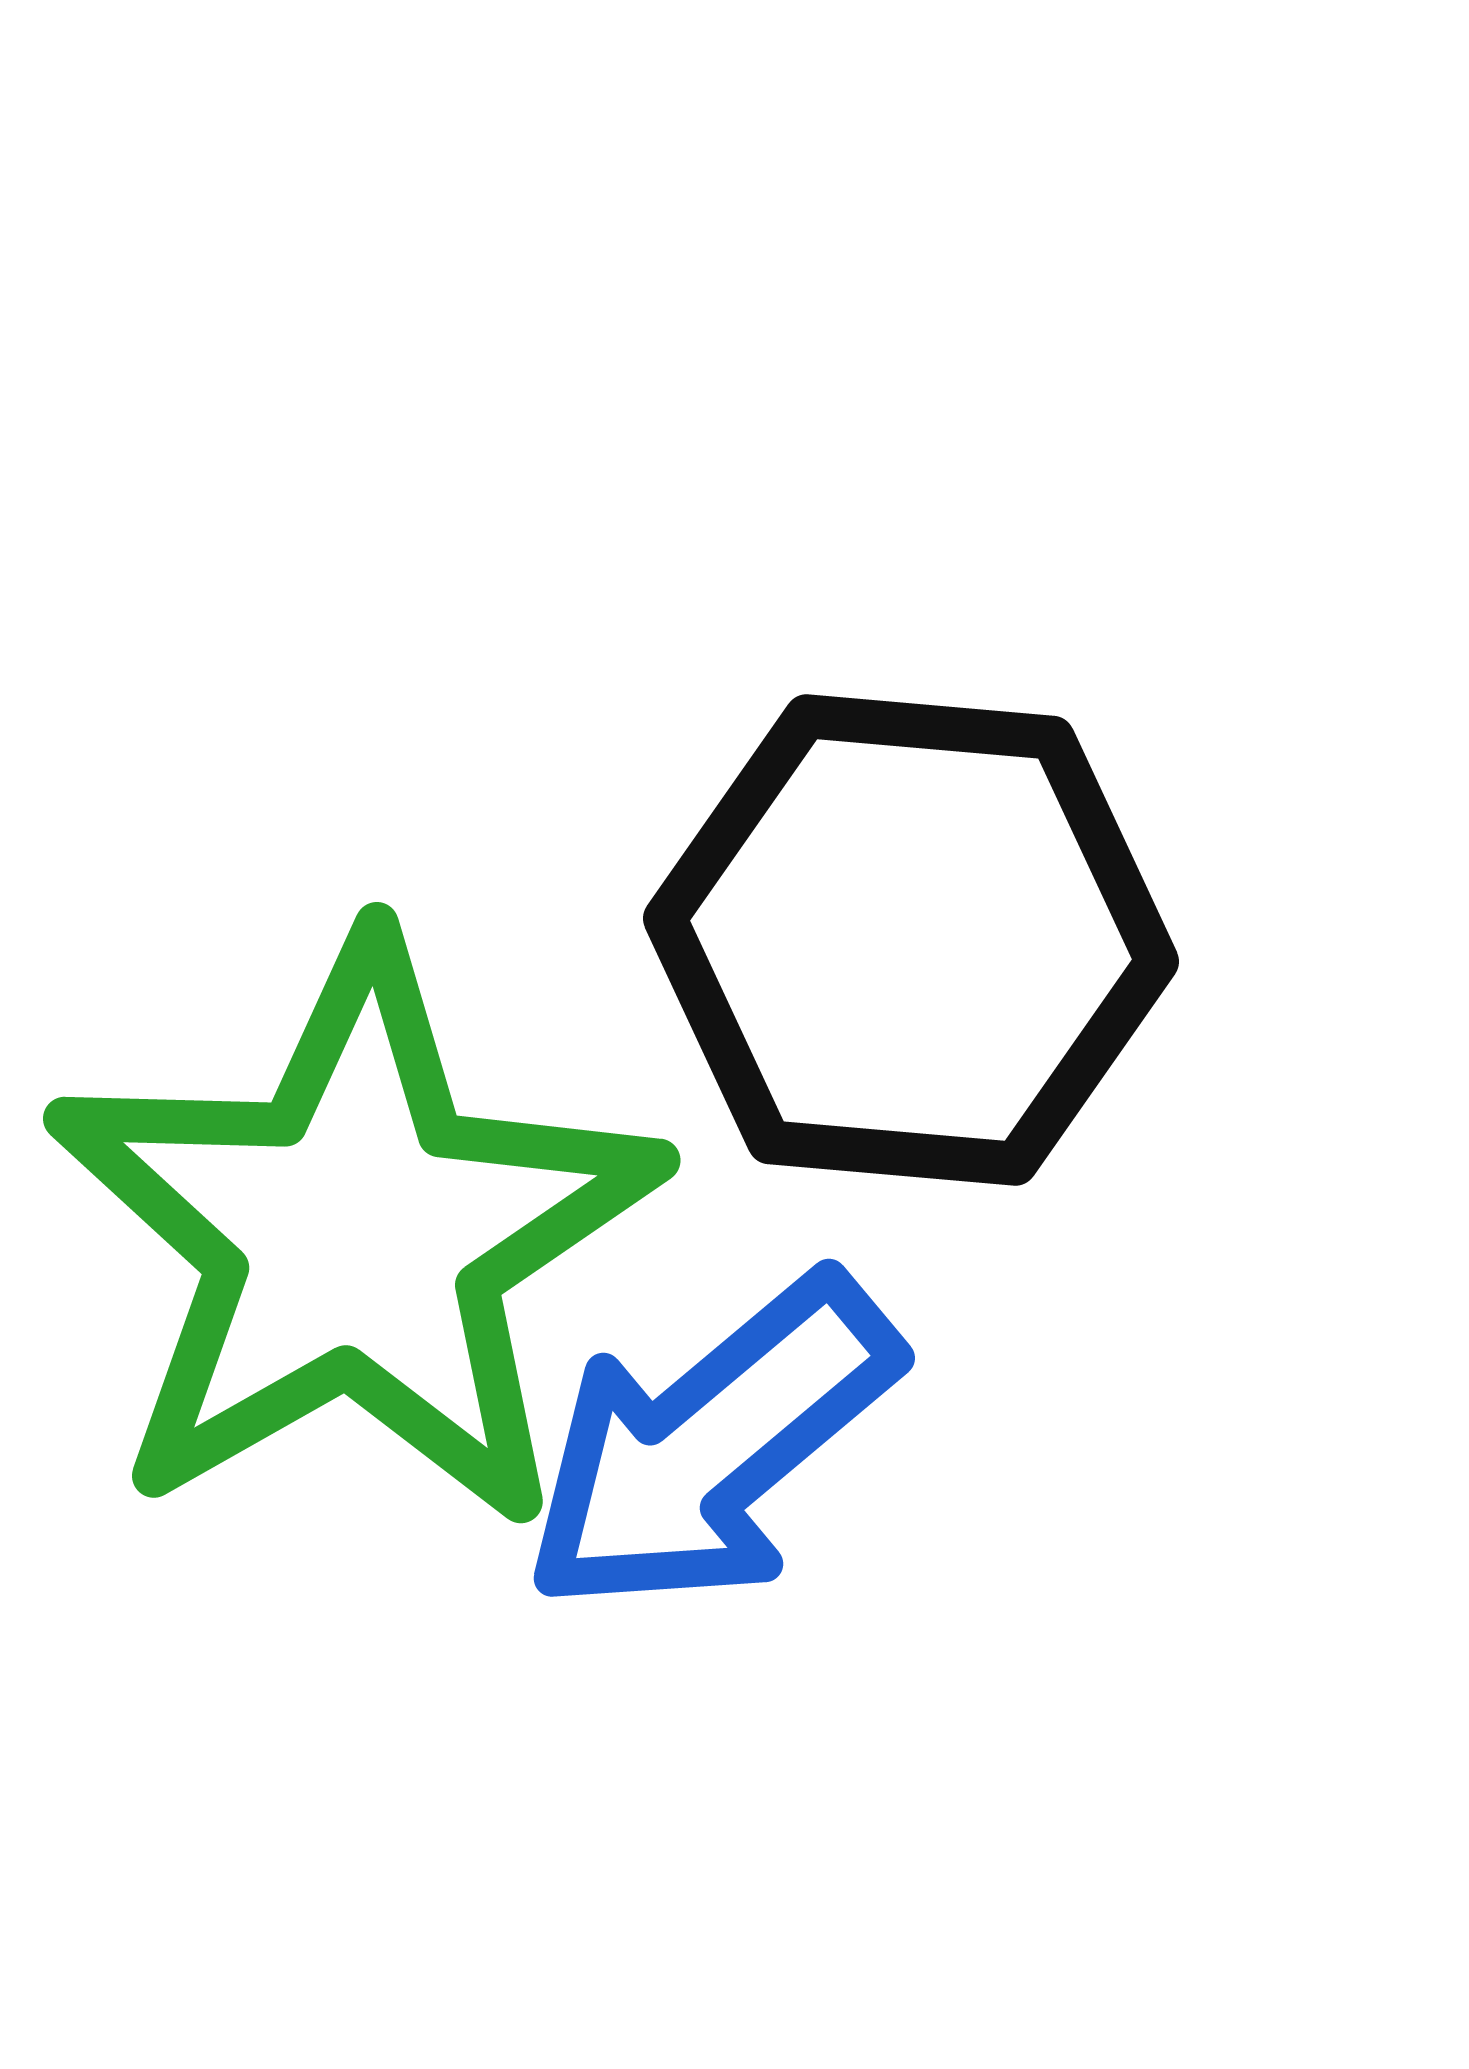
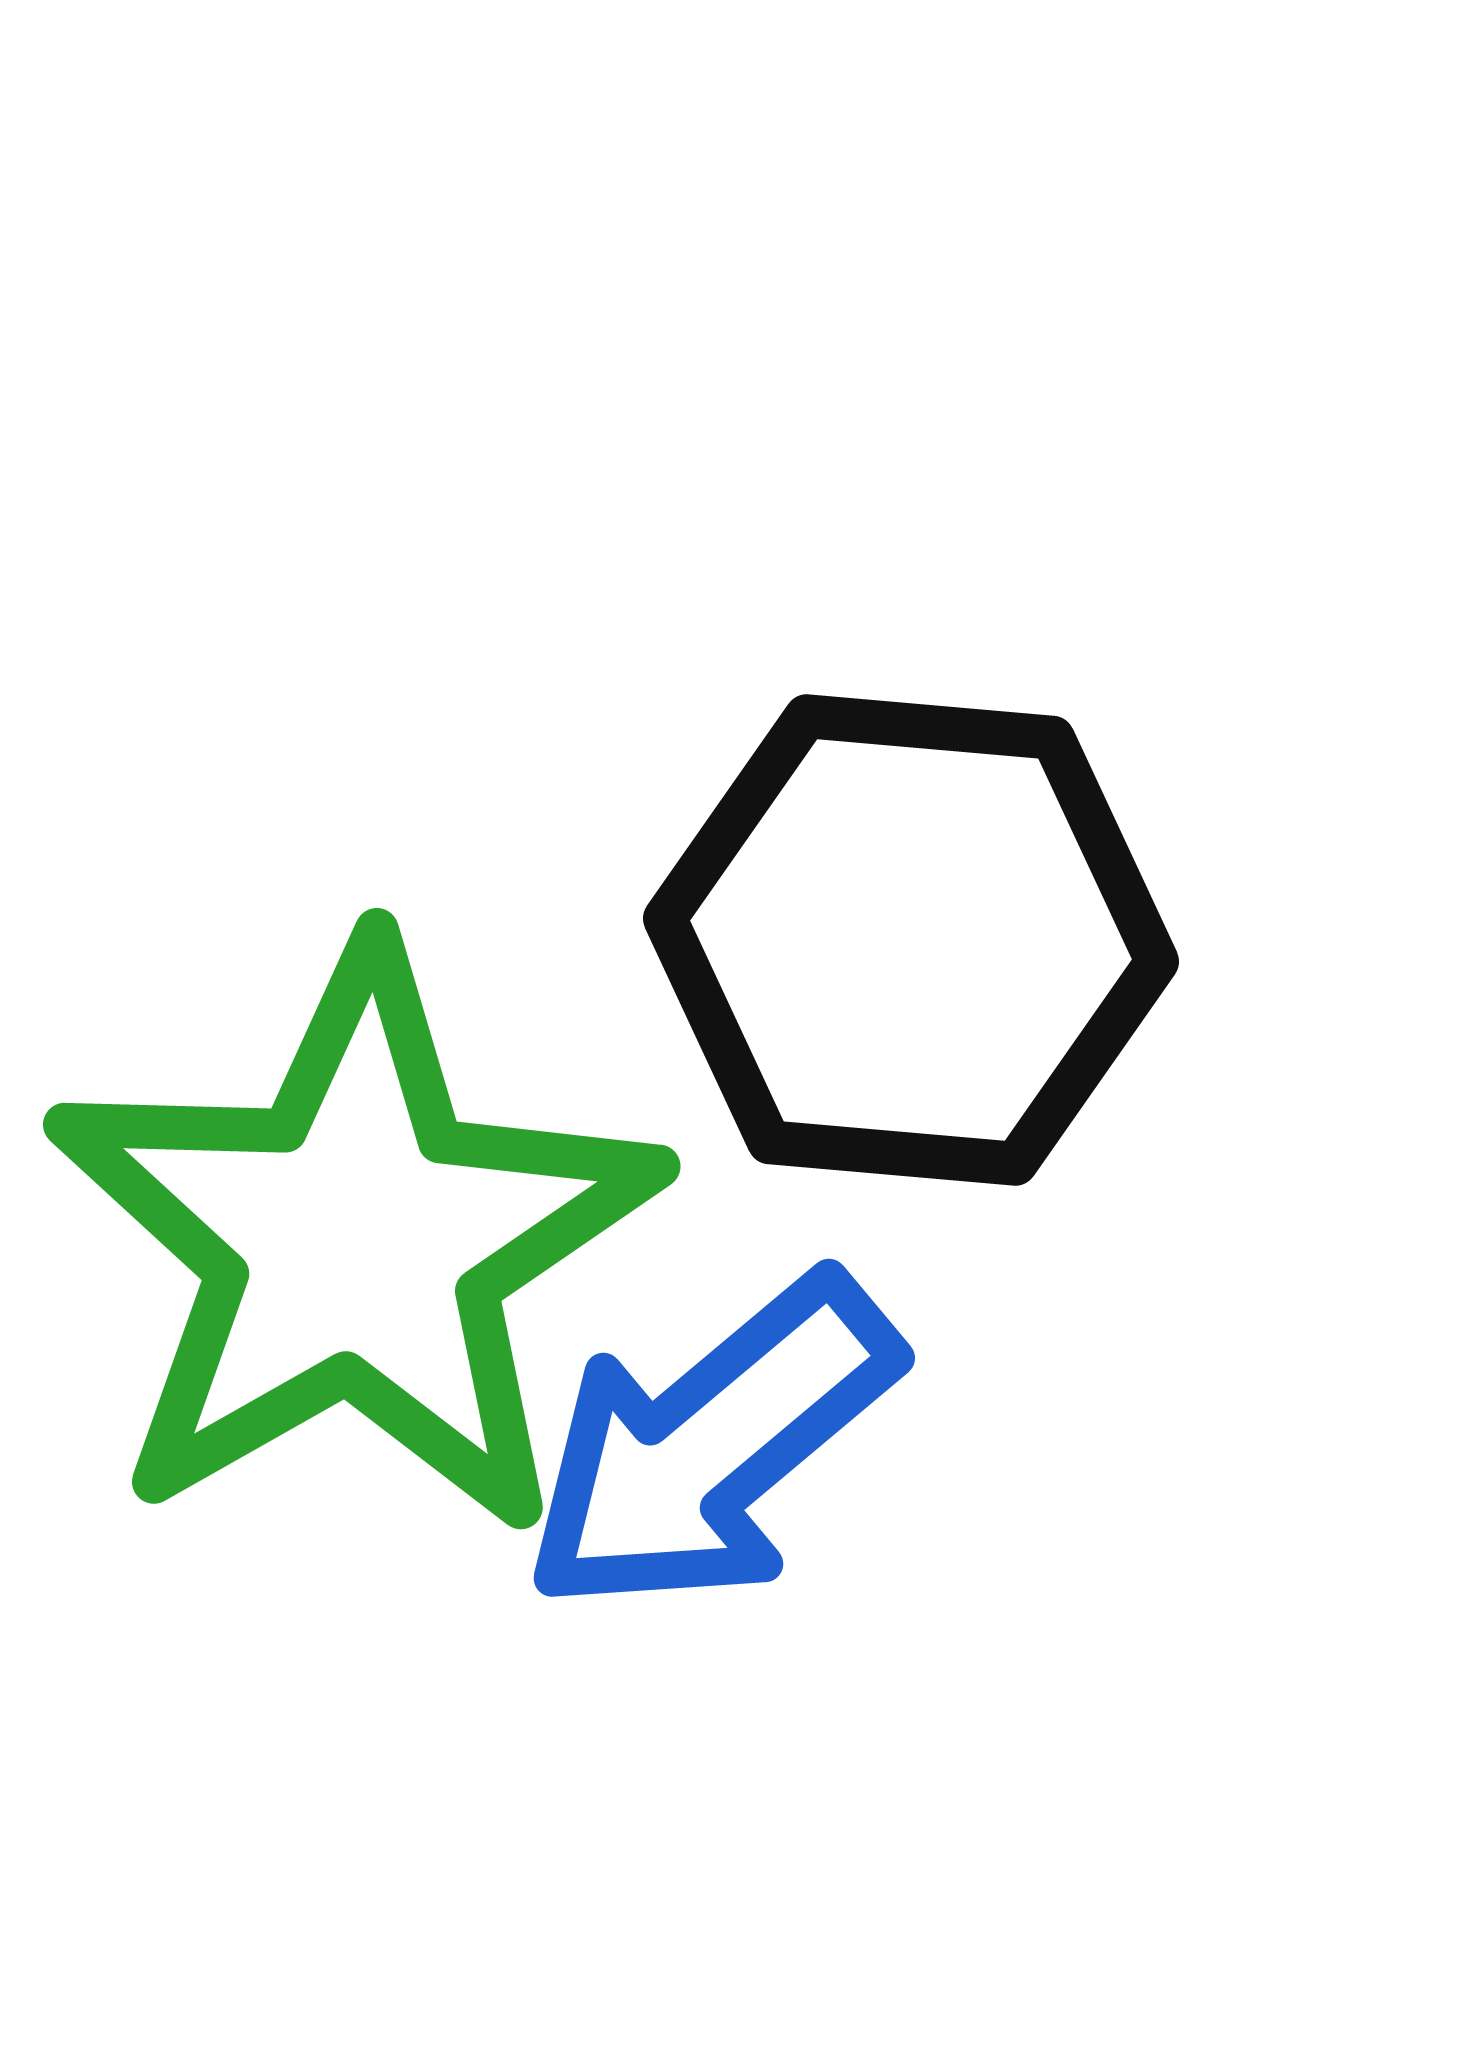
green star: moved 6 px down
